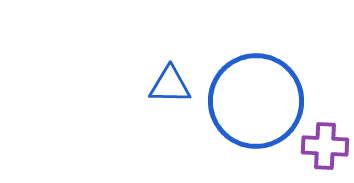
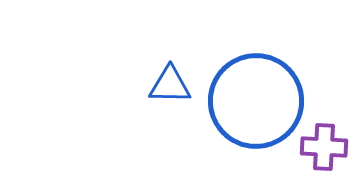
purple cross: moved 1 px left, 1 px down
